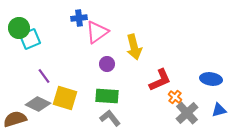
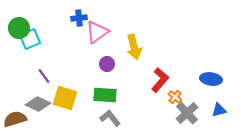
red L-shape: rotated 25 degrees counterclockwise
green rectangle: moved 2 px left, 1 px up
